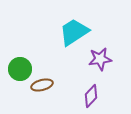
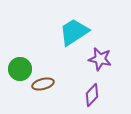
purple star: rotated 20 degrees clockwise
brown ellipse: moved 1 px right, 1 px up
purple diamond: moved 1 px right, 1 px up
